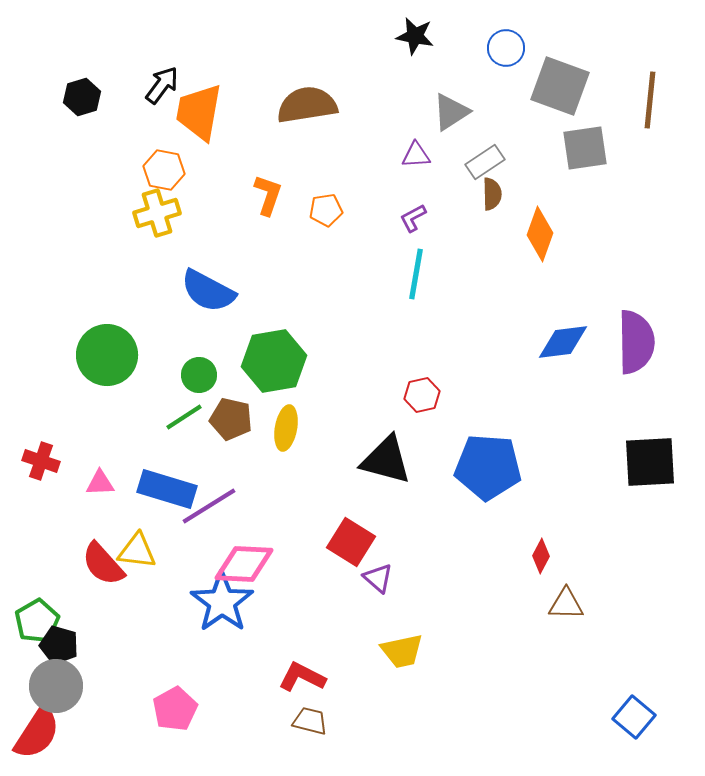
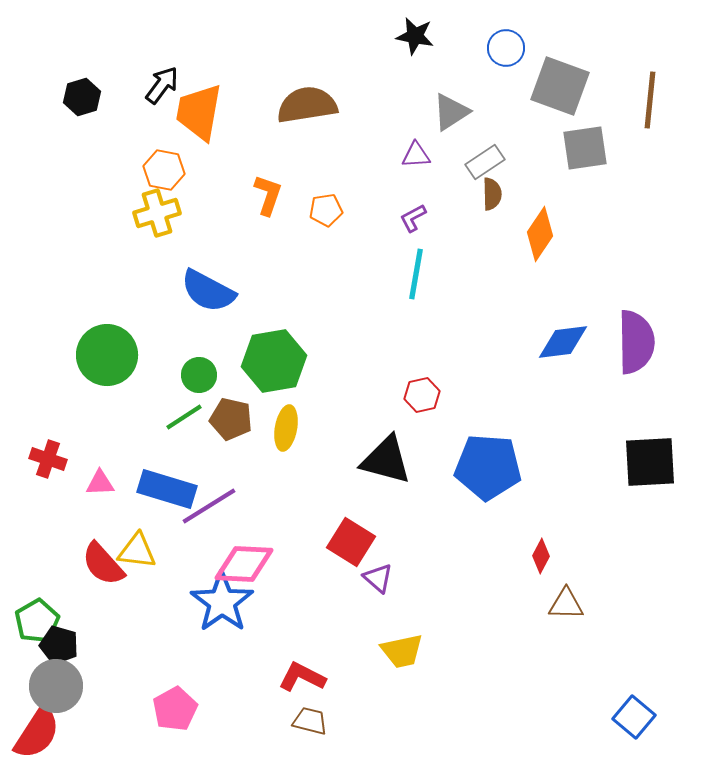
orange diamond at (540, 234): rotated 14 degrees clockwise
red cross at (41, 461): moved 7 px right, 2 px up
